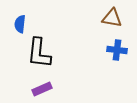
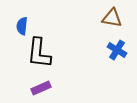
blue semicircle: moved 2 px right, 2 px down
blue cross: rotated 24 degrees clockwise
purple rectangle: moved 1 px left, 1 px up
